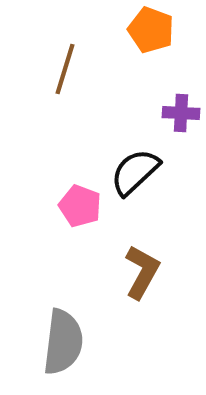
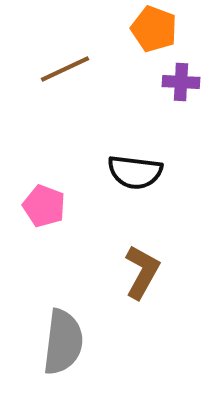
orange pentagon: moved 3 px right, 1 px up
brown line: rotated 48 degrees clockwise
purple cross: moved 31 px up
black semicircle: rotated 130 degrees counterclockwise
pink pentagon: moved 36 px left
